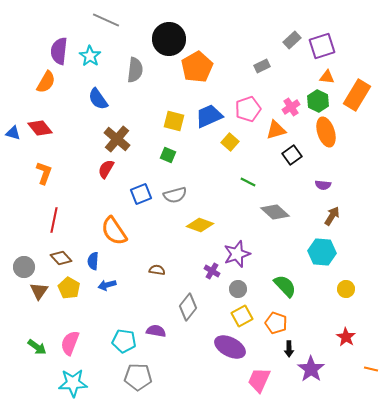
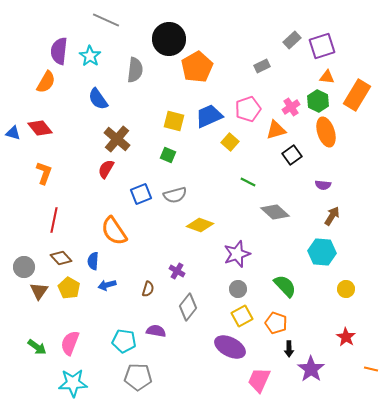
brown semicircle at (157, 270): moved 9 px left, 19 px down; rotated 98 degrees clockwise
purple cross at (212, 271): moved 35 px left
